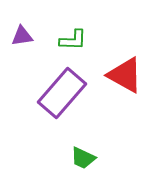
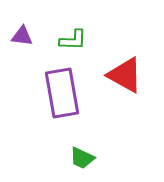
purple triangle: rotated 15 degrees clockwise
purple rectangle: rotated 51 degrees counterclockwise
green trapezoid: moved 1 px left
